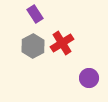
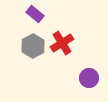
purple rectangle: rotated 18 degrees counterclockwise
